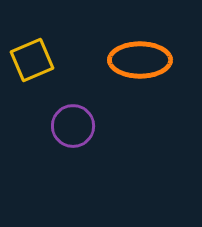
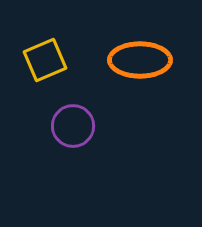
yellow square: moved 13 px right
